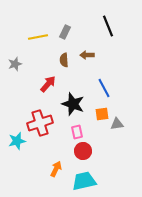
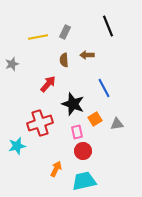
gray star: moved 3 px left
orange square: moved 7 px left, 5 px down; rotated 24 degrees counterclockwise
cyan star: moved 5 px down
